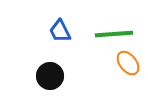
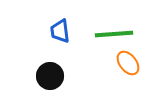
blue trapezoid: rotated 20 degrees clockwise
